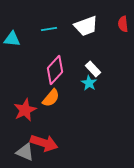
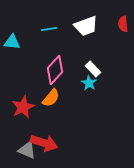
cyan triangle: moved 3 px down
red star: moved 2 px left, 3 px up
gray triangle: moved 2 px right, 2 px up
